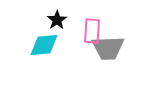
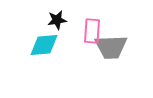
black star: rotated 24 degrees clockwise
gray trapezoid: moved 3 px right, 1 px up
